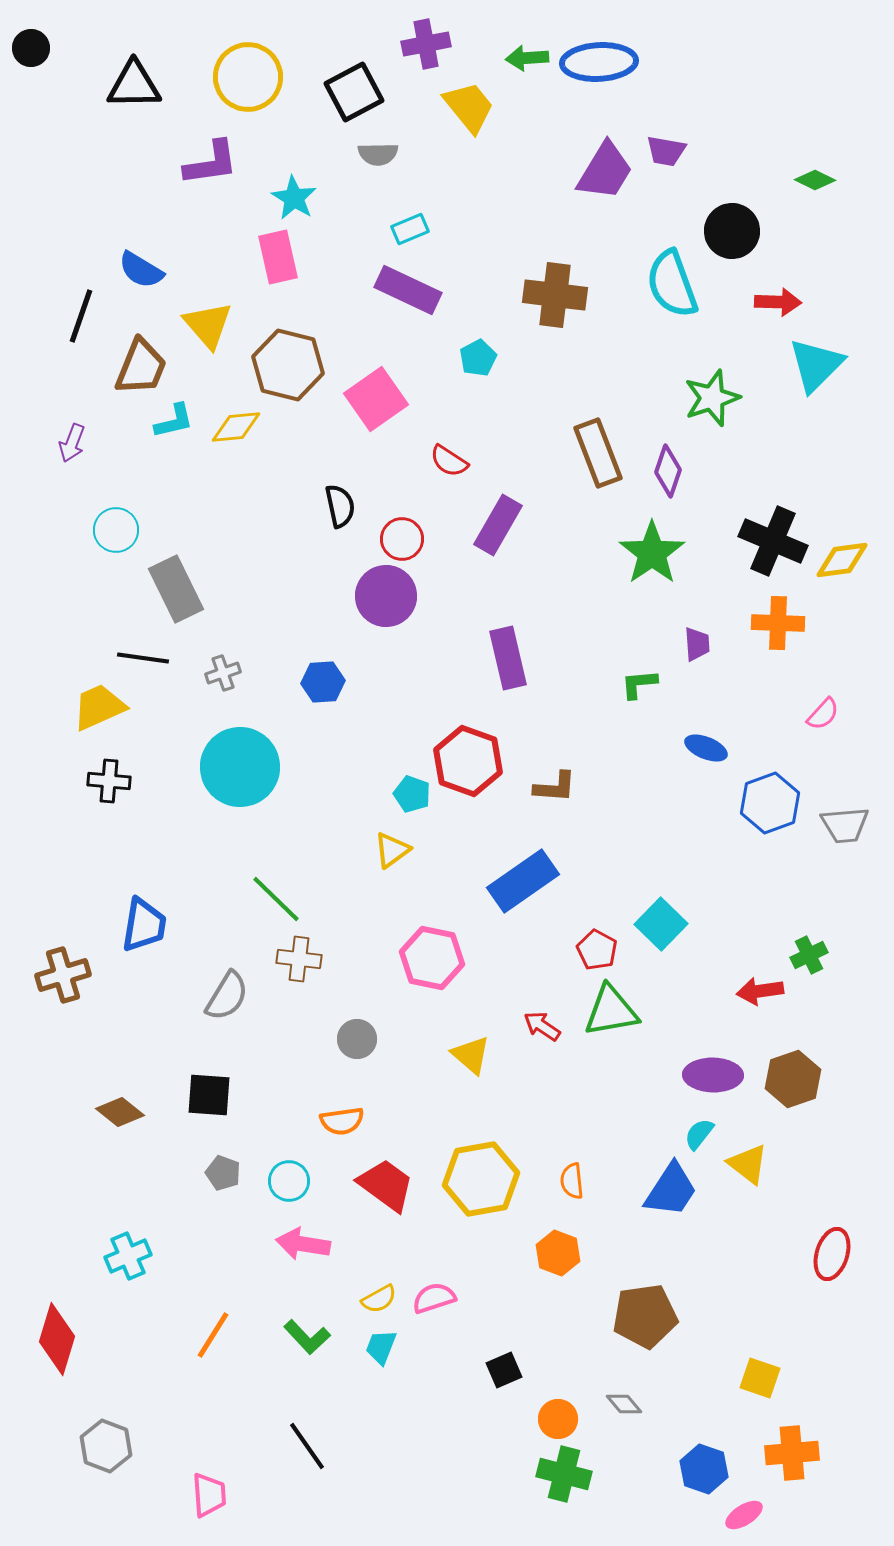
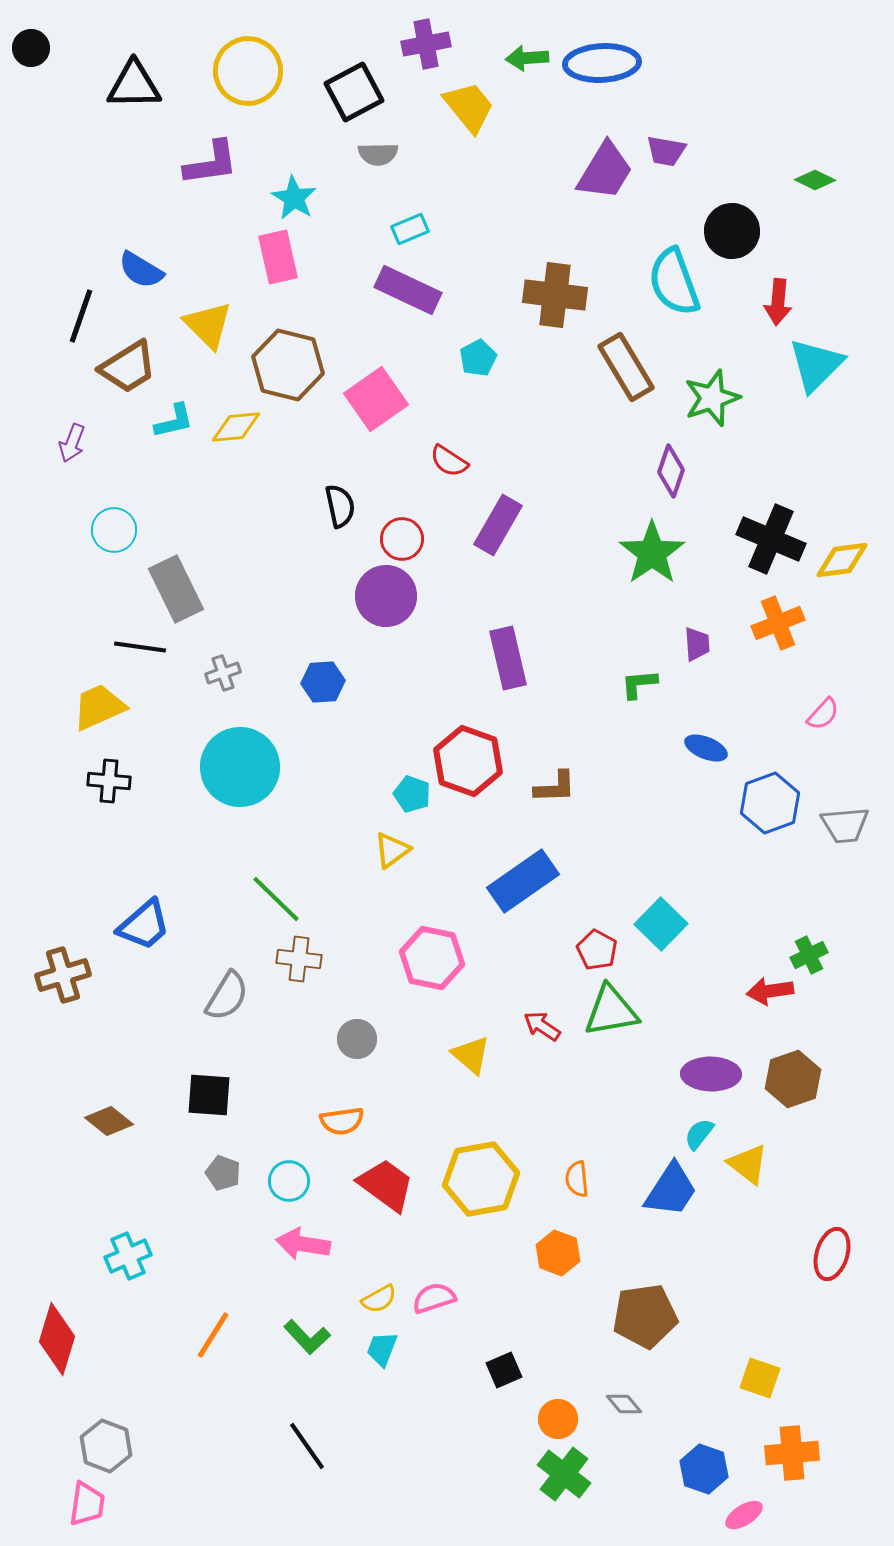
blue ellipse at (599, 62): moved 3 px right, 1 px down
yellow circle at (248, 77): moved 6 px up
cyan semicircle at (672, 284): moved 2 px right, 2 px up
red arrow at (778, 302): rotated 93 degrees clockwise
yellow triangle at (208, 325): rotated 4 degrees counterclockwise
brown trapezoid at (141, 367): moved 13 px left; rotated 36 degrees clockwise
brown rectangle at (598, 453): moved 28 px right, 86 px up; rotated 10 degrees counterclockwise
purple diamond at (668, 471): moved 3 px right
cyan circle at (116, 530): moved 2 px left
black cross at (773, 541): moved 2 px left, 2 px up
orange cross at (778, 623): rotated 24 degrees counterclockwise
black line at (143, 658): moved 3 px left, 11 px up
brown L-shape at (555, 787): rotated 6 degrees counterclockwise
blue trapezoid at (144, 925): rotated 40 degrees clockwise
red arrow at (760, 991): moved 10 px right
purple ellipse at (713, 1075): moved 2 px left, 1 px up
brown diamond at (120, 1112): moved 11 px left, 9 px down
orange semicircle at (572, 1181): moved 5 px right, 2 px up
cyan trapezoid at (381, 1347): moved 1 px right, 2 px down
green cross at (564, 1474): rotated 24 degrees clockwise
pink trapezoid at (209, 1495): moved 122 px left, 9 px down; rotated 12 degrees clockwise
